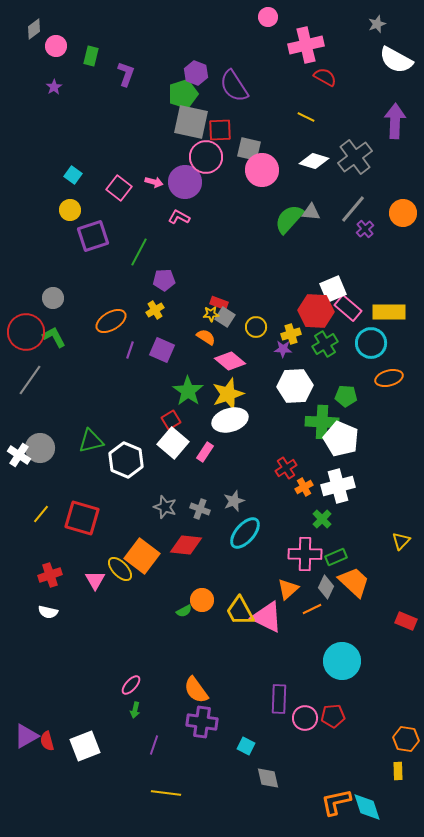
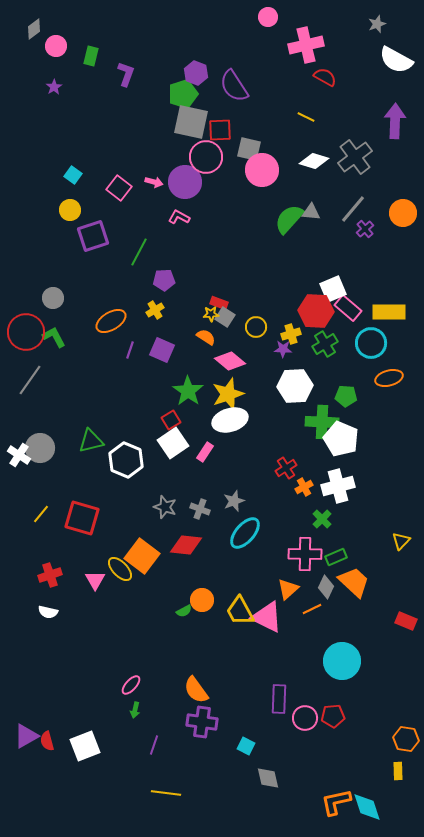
white square at (173, 443): rotated 16 degrees clockwise
